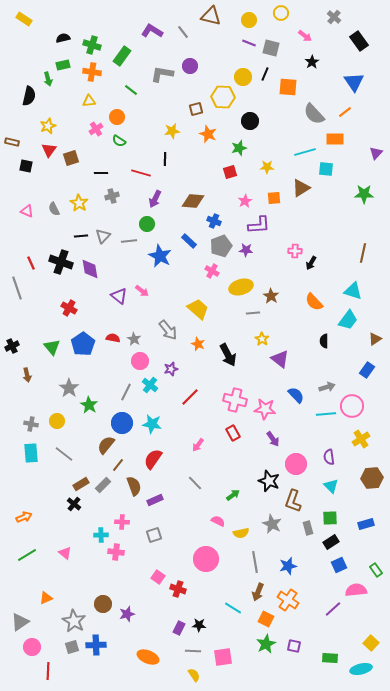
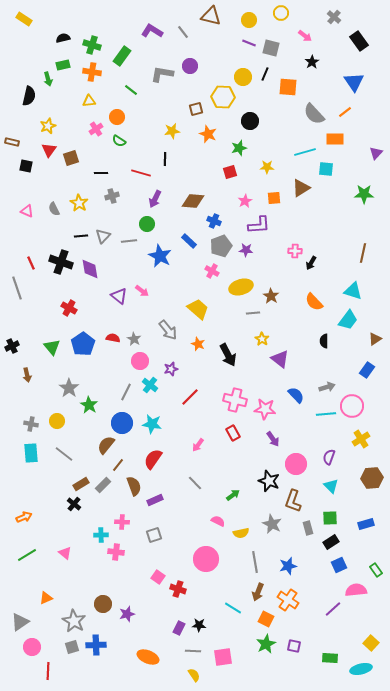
purple semicircle at (329, 457): rotated 28 degrees clockwise
